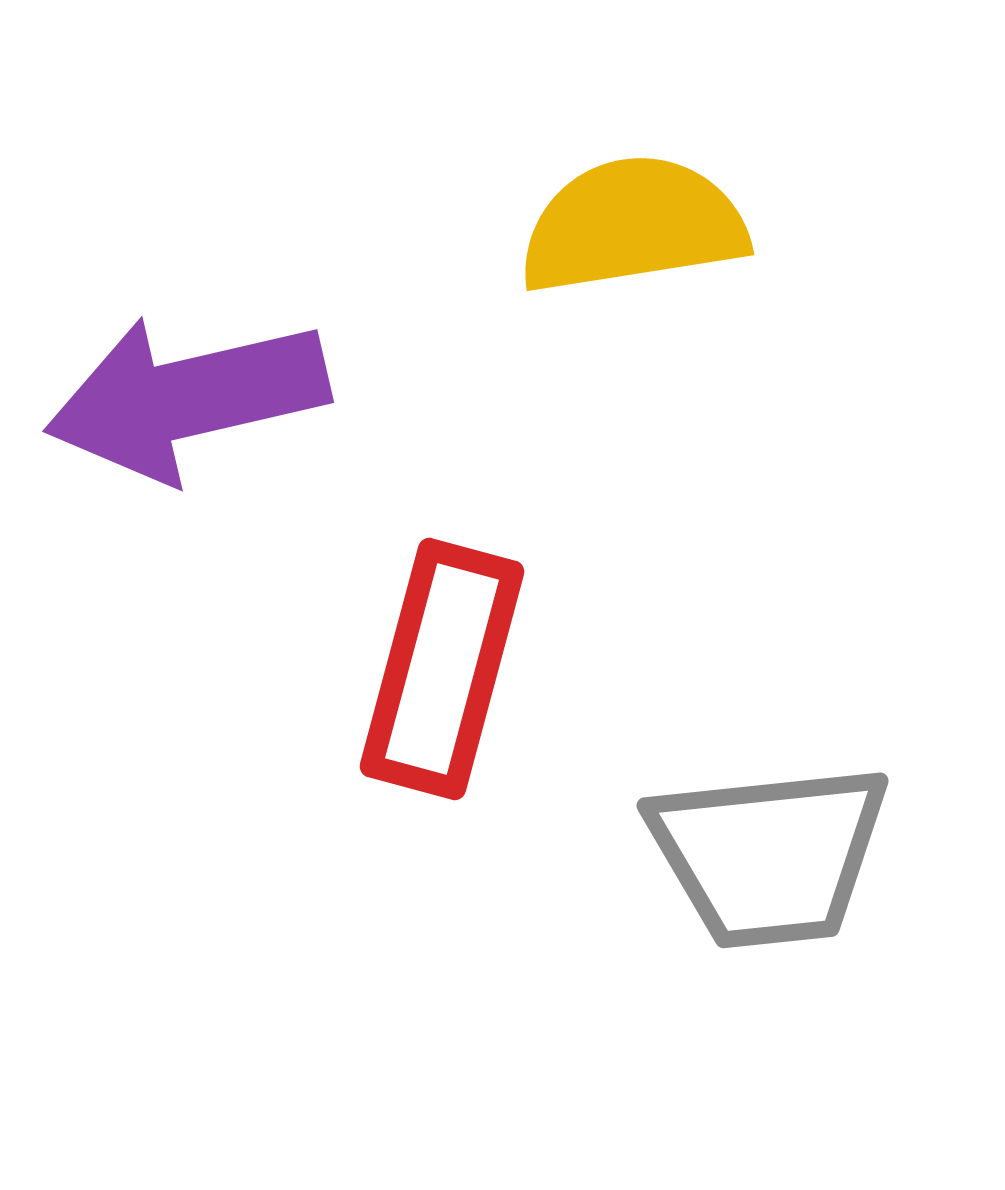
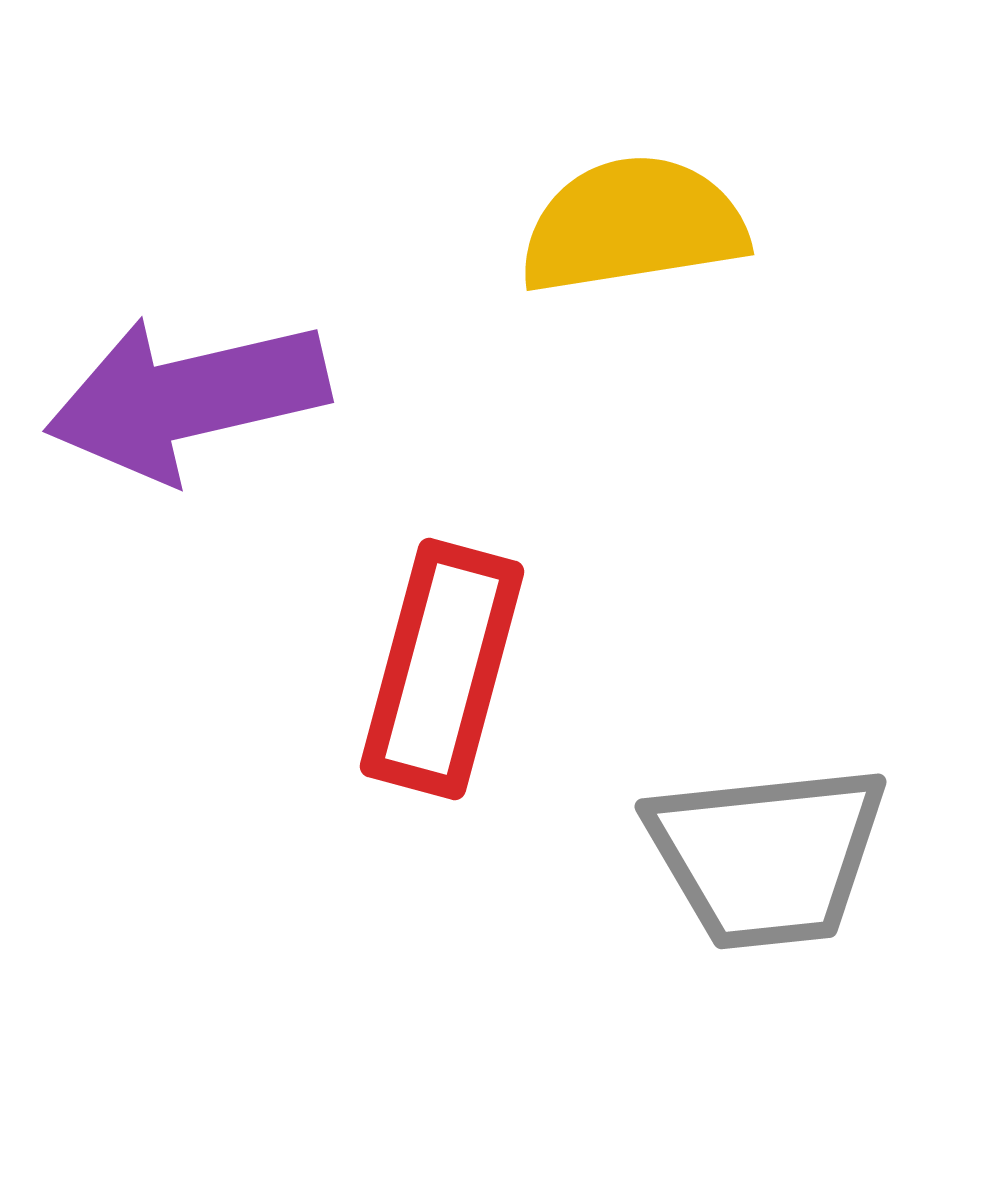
gray trapezoid: moved 2 px left, 1 px down
